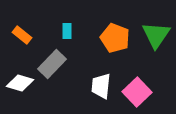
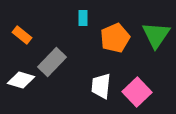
cyan rectangle: moved 16 px right, 13 px up
orange pentagon: rotated 28 degrees clockwise
gray rectangle: moved 2 px up
white diamond: moved 1 px right, 3 px up
